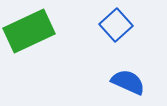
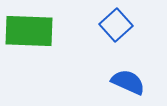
green rectangle: rotated 27 degrees clockwise
